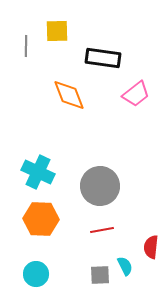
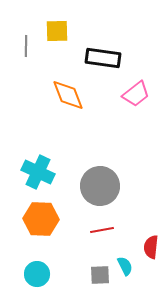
orange diamond: moved 1 px left
cyan circle: moved 1 px right
